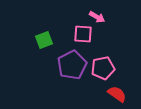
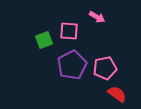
pink square: moved 14 px left, 3 px up
pink pentagon: moved 2 px right
